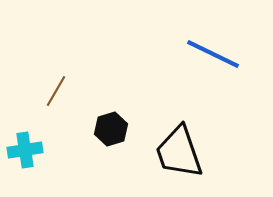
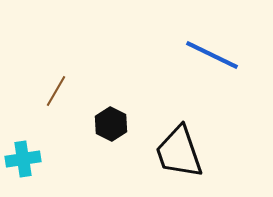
blue line: moved 1 px left, 1 px down
black hexagon: moved 5 px up; rotated 16 degrees counterclockwise
cyan cross: moved 2 px left, 9 px down
